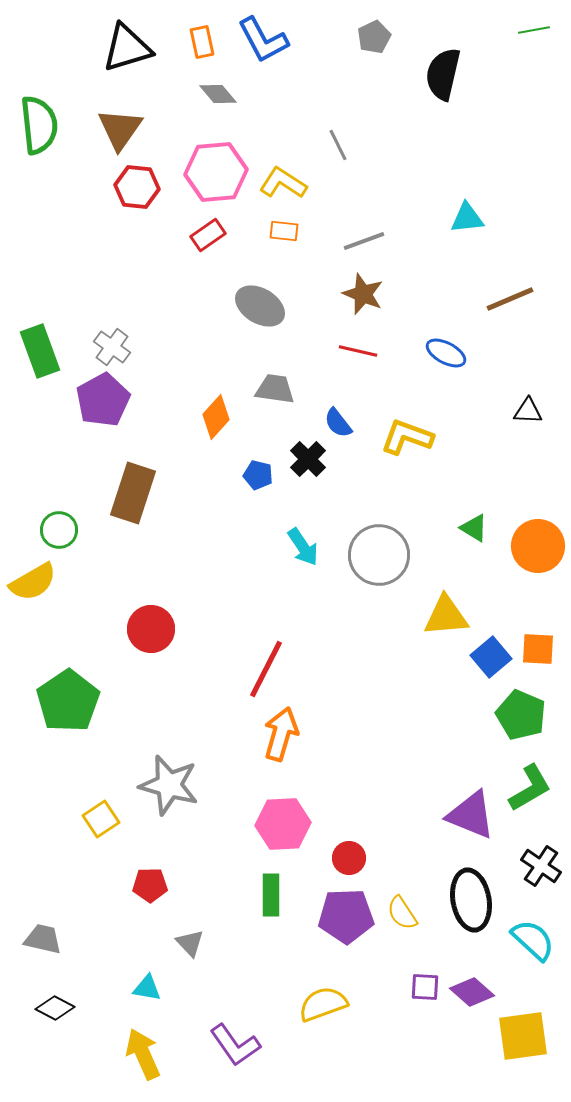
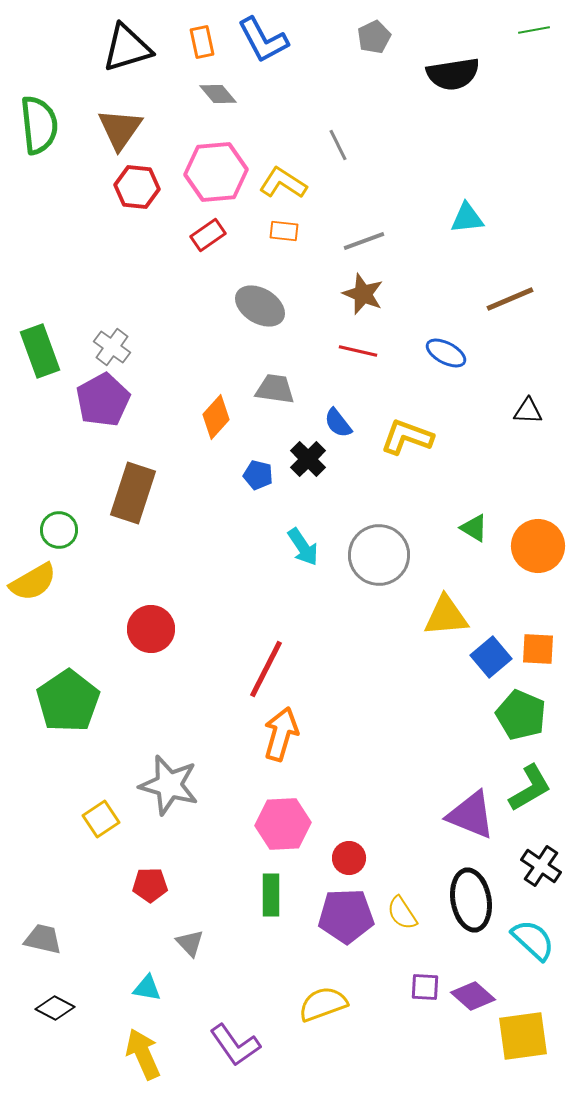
black semicircle at (443, 74): moved 10 px right; rotated 112 degrees counterclockwise
purple diamond at (472, 992): moved 1 px right, 4 px down
